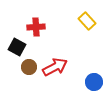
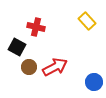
red cross: rotated 18 degrees clockwise
